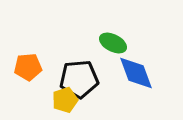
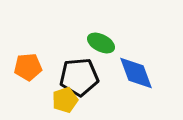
green ellipse: moved 12 px left
black pentagon: moved 2 px up
